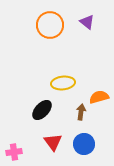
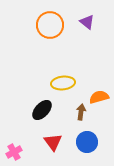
blue circle: moved 3 px right, 2 px up
pink cross: rotated 21 degrees counterclockwise
